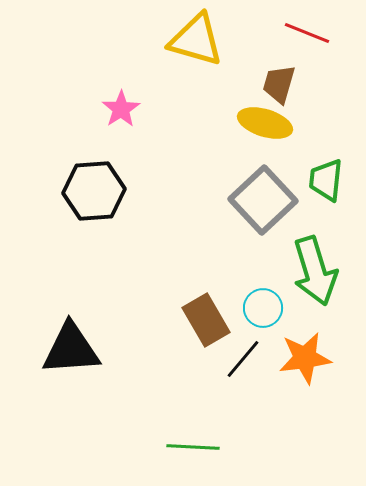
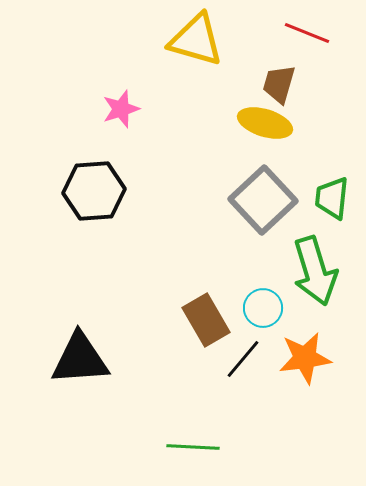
pink star: rotated 15 degrees clockwise
green trapezoid: moved 6 px right, 18 px down
black triangle: moved 9 px right, 10 px down
